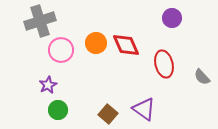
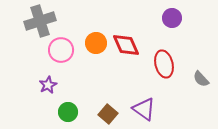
gray semicircle: moved 1 px left, 2 px down
green circle: moved 10 px right, 2 px down
